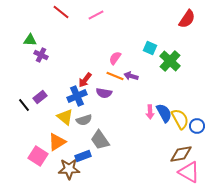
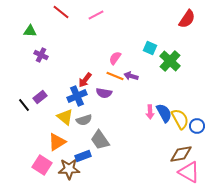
green triangle: moved 9 px up
pink square: moved 4 px right, 9 px down
